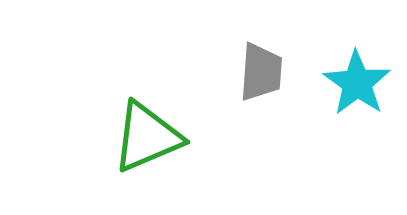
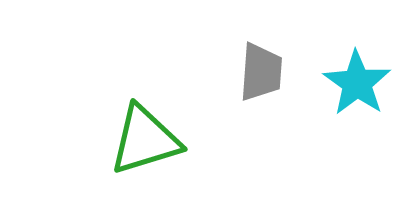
green triangle: moved 2 px left, 3 px down; rotated 6 degrees clockwise
